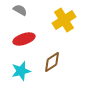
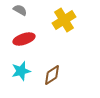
brown diamond: moved 13 px down
